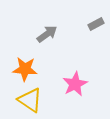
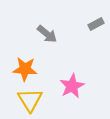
gray arrow: rotated 75 degrees clockwise
pink star: moved 3 px left, 2 px down
yellow triangle: rotated 24 degrees clockwise
